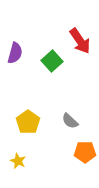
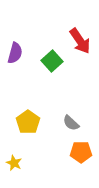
gray semicircle: moved 1 px right, 2 px down
orange pentagon: moved 4 px left
yellow star: moved 4 px left, 2 px down
